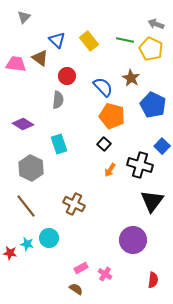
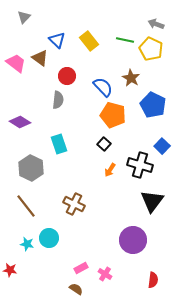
pink trapezoid: moved 1 px up; rotated 30 degrees clockwise
orange pentagon: moved 1 px right, 1 px up
purple diamond: moved 3 px left, 2 px up
red star: moved 17 px down
